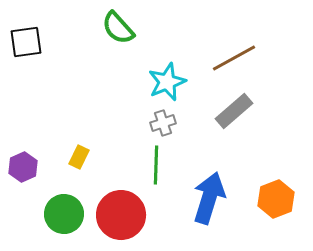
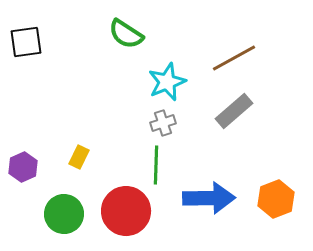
green semicircle: moved 8 px right, 6 px down; rotated 15 degrees counterclockwise
blue arrow: rotated 72 degrees clockwise
red circle: moved 5 px right, 4 px up
